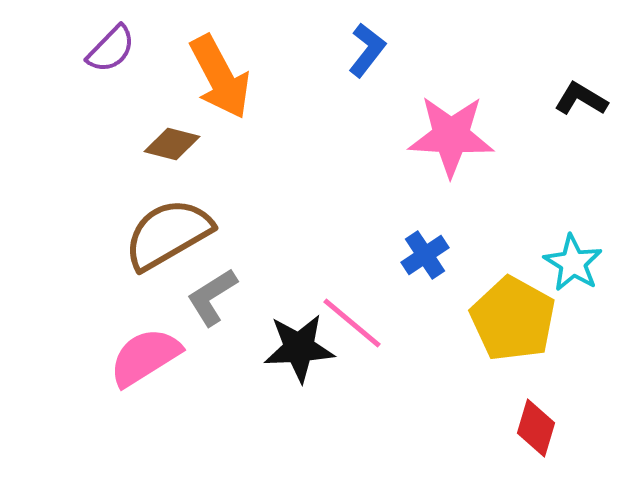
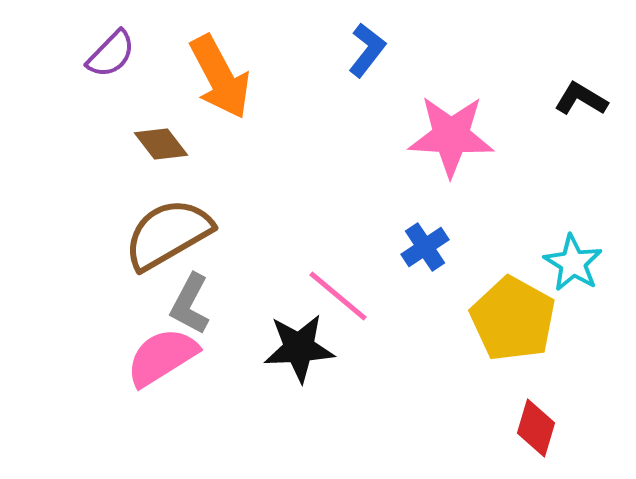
purple semicircle: moved 5 px down
brown diamond: moved 11 px left; rotated 38 degrees clockwise
blue cross: moved 8 px up
gray L-shape: moved 22 px left, 7 px down; rotated 30 degrees counterclockwise
pink line: moved 14 px left, 27 px up
pink semicircle: moved 17 px right
